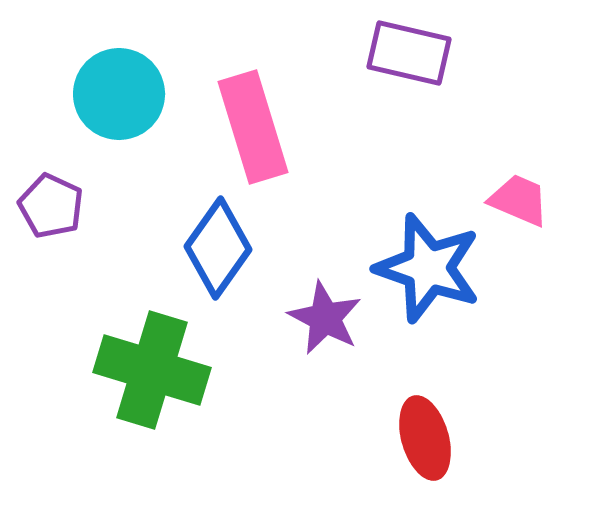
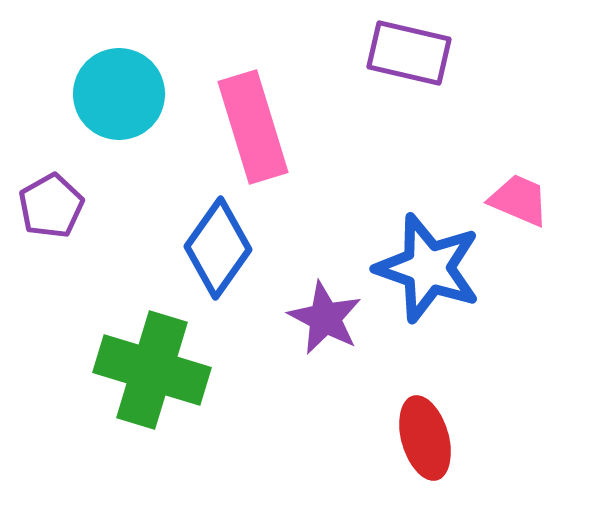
purple pentagon: rotated 18 degrees clockwise
